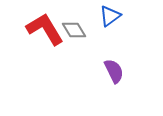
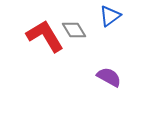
red L-shape: moved 7 px down
purple semicircle: moved 5 px left, 6 px down; rotated 35 degrees counterclockwise
